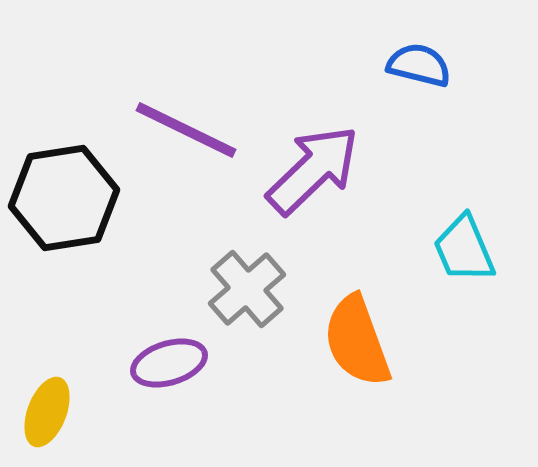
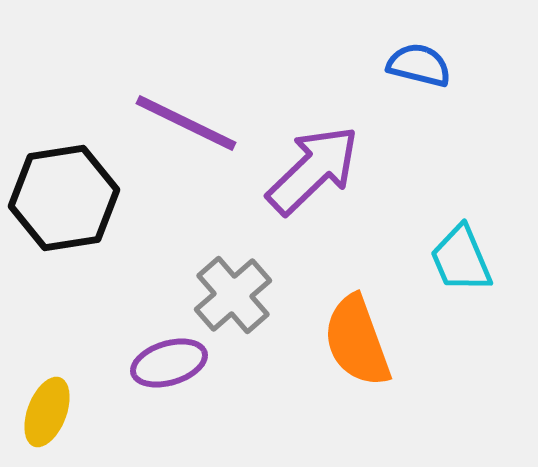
purple line: moved 7 px up
cyan trapezoid: moved 3 px left, 10 px down
gray cross: moved 14 px left, 6 px down
